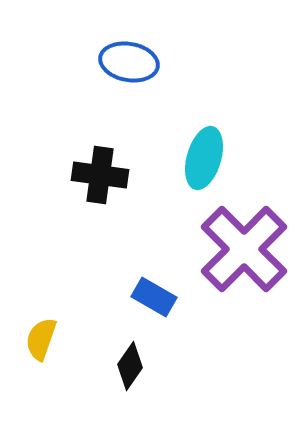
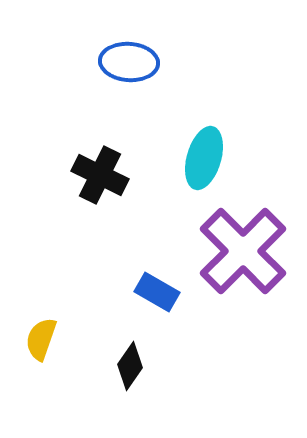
blue ellipse: rotated 6 degrees counterclockwise
black cross: rotated 18 degrees clockwise
purple cross: moved 1 px left, 2 px down
blue rectangle: moved 3 px right, 5 px up
